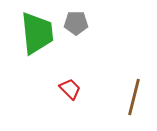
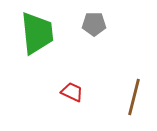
gray pentagon: moved 18 px right, 1 px down
red trapezoid: moved 2 px right, 3 px down; rotated 20 degrees counterclockwise
